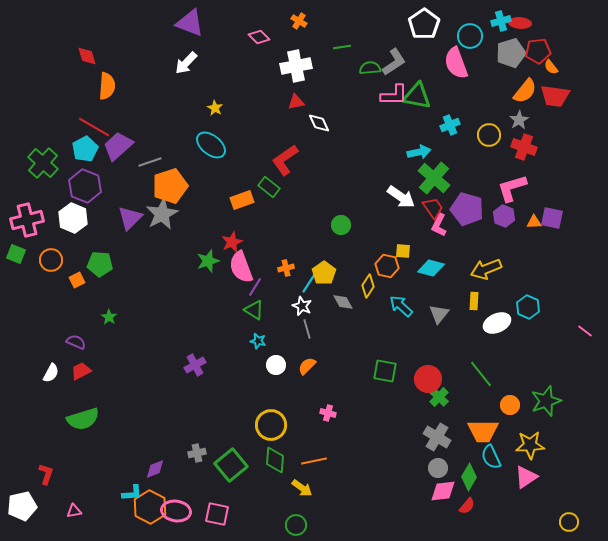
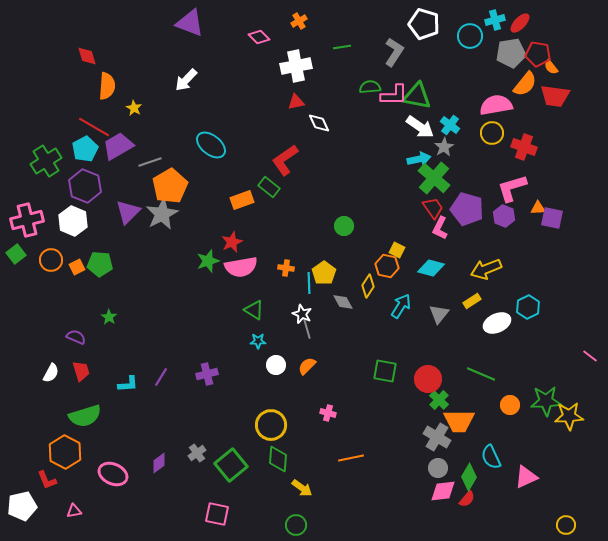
orange cross at (299, 21): rotated 28 degrees clockwise
cyan cross at (501, 21): moved 6 px left, 1 px up
red ellipse at (520, 23): rotated 50 degrees counterclockwise
white pentagon at (424, 24): rotated 20 degrees counterclockwise
red pentagon at (538, 51): moved 3 px down; rotated 15 degrees clockwise
gray pentagon at (511, 53): rotated 8 degrees clockwise
gray L-shape at (394, 62): moved 10 px up; rotated 24 degrees counterclockwise
white arrow at (186, 63): moved 17 px down
pink semicircle at (456, 63): moved 40 px right, 42 px down; rotated 100 degrees clockwise
green semicircle at (370, 68): moved 19 px down
orange semicircle at (525, 91): moved 7 px up
yellow star at (215, 108): moved 81 px left
gray star at (519, 120): moved 75 px left, 27 px down
cyan cross at (450, 125): rotated 30 degrees counterclockwise
yellow circle at (489, 135): moved 3 px right, 2 px up
purple trapezoid at (118, 146): rotated 12 degrees clockwise
cyan arrow at (419, 152): moved 7 px down
green cross at (43, 163): moved 3 px right, 2 px up; rotated 16 degrees clockwise
orange pentagon at (170, 186): rotated 12 degrees counterclockwise
white arrow at (401, 197): moved 19 px right, 70 px up
white hexagon at (73, 218): moved 3 px down
purple triangle at (130, 218): moved 2 px left, 6 px up
orange triangle at (534, 222): moved 4 px right, 14 px up
green circle at (341, 225): moved 3 px right, 1 px down
pink L-shape at (439, 225): moved 1 px right, 3 px down
yellow square at (403, 251): moved 6 px left, 1 px up; rotated 21 degrees clockwise
green square at (16, 254): rotated 30 degrees clockwise
pink semicircle at (241, 267): rotated 80 degrees counterclockwise
orange cross at (286, 268): rotated 21 degrees clockwise
orange square at (77, 280): moved 13 px up
cyan line at (309, 283): rotated 35 degrees counterclockwise
purple line at (255, 287): moved 94 px left, 90 px down
yellow rectangle at (474, 301): moved 2 px left; rotated 54 degrees clockwise
white star at (302, 306): moved 8 px down
cyan arrow at (401, 306): rotated 80 degrees clockwise
cyan hexagon at (528, 307): rotated 10 degrees clockwise
pink line at (585, 331): moved 5 px right, 25 px down
cyan star at (258, 341): rotated 14 degrees counterclockwise
purple semicircle at (76, 342): moved 5 px up
purple cross at (195, 365): moved 12 px right, 9 px down; rotated 15 degrees clockwise
red trapezoid at (81, 371): rotated 100 degrees clockwise
green line at (481, 374): rotated 28 degrees counterclockwise
green cross at (439, 397): moved 3 px down
green star at (546, 401): rotated 16 degrees clockwise
green semicircle at (83, 419): moved 2 px right, 3 px up
orange trapezoid at (483, 431): moved 24 px left, 10 px up
yellow star at (530, 445): moved 39 px right, 29 px up
gray cross at (197, 453): rotated 24 degrees counterclockwise
green diamond at (275, 460): moved 3 px right, 1 px up
orange line at (314, 461): moved 37 px right, 3 px up
purple diamond at (155, 469): moved 4 px right, 6 px up; rotated 15 degrees counterclockwise
red L-shape at (46, 474): moved 1 px right, 6 px down; rotated 140 degrees clockwise
pink triangle at (526, 477): rotated 10 degrees clockwise
cyan L-shape at (132, 493): moved 4 px left, 109 px up
red semicircle at (467, 506): moved 7 px up
orange hexagon at (150, 507): moved 85 px left, 55 px up
pink ellipse at (176, 511): moved 63 px left, 37 px up; rotated 16 degrees clockwise
yellow circle at (569, 522): moved 3 px left, 3 px down
